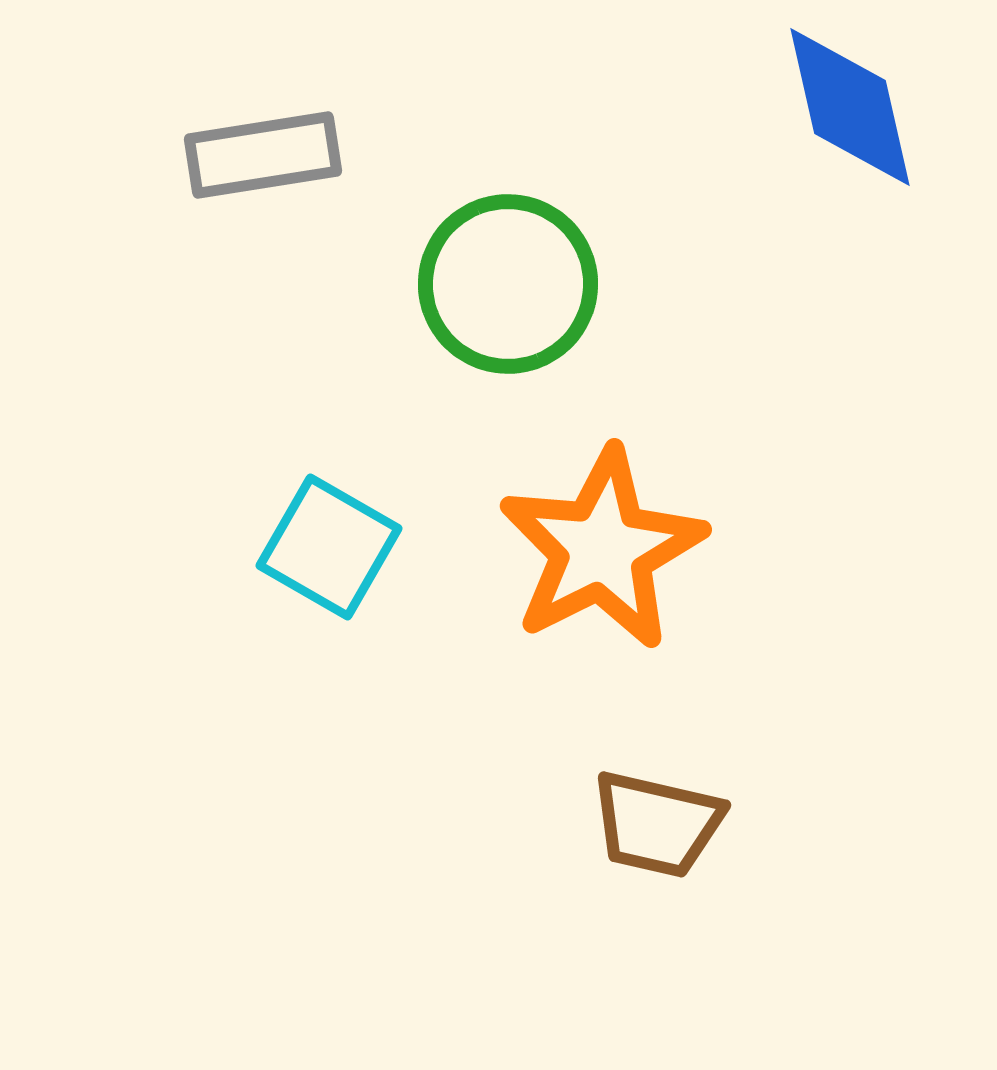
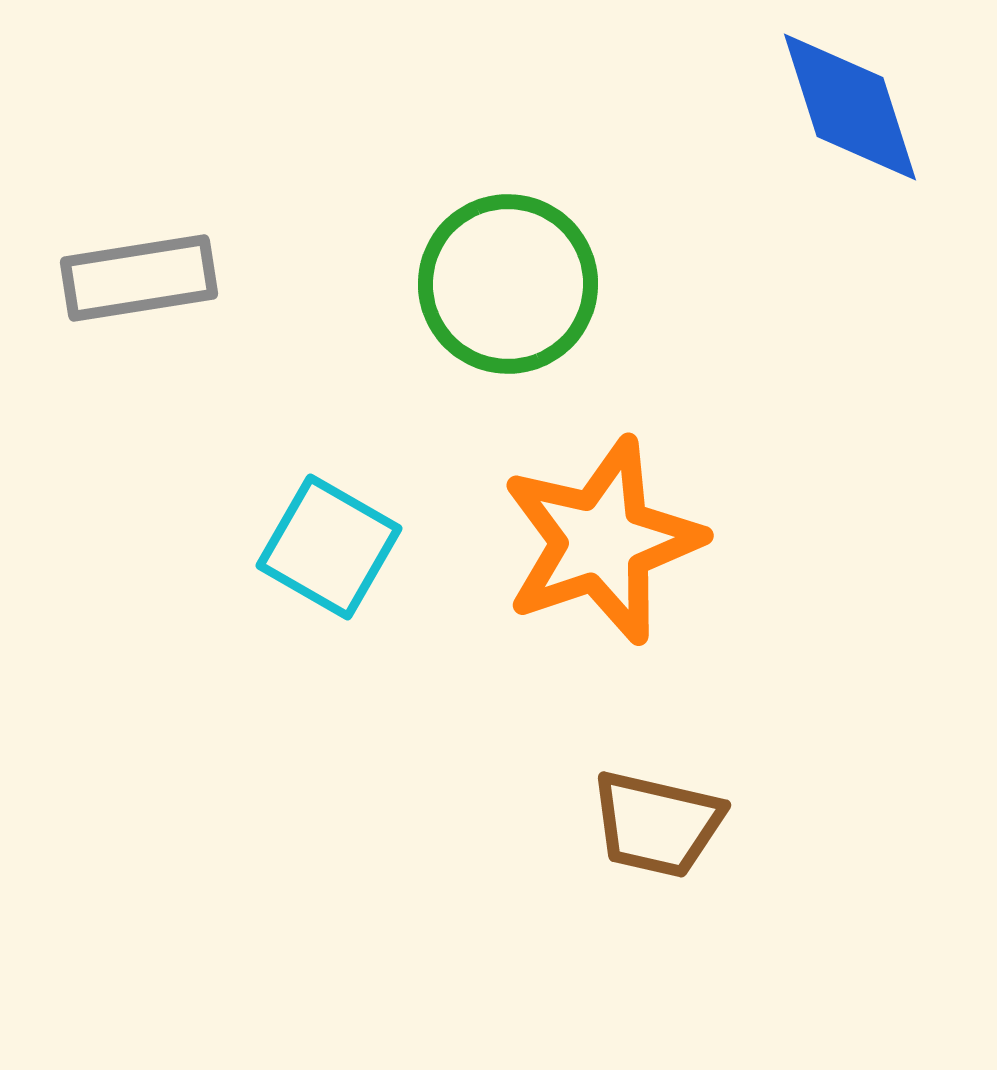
blue diamond: rotated 5 degrees counterclockwise
gray rectangle: moved 124 px left, 123 px down
orange star: moved 8 px up; rotated 8 degrees clockwise
